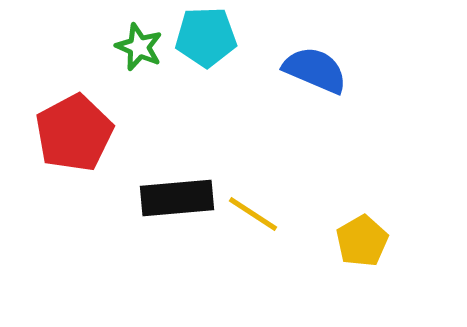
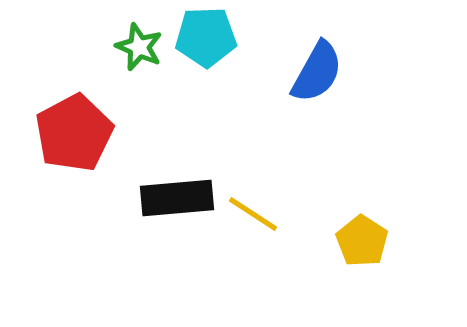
blue semicircle: moved 2 px right, 2 px down; rotated 96 degrees clockwise
yellow pentagon: rotated 9 degrees counterclockwise
